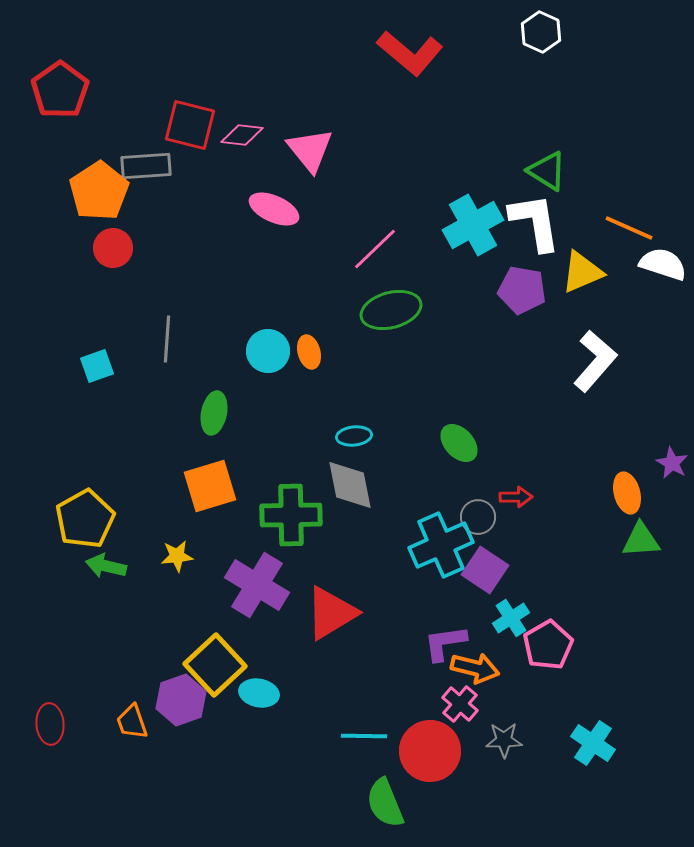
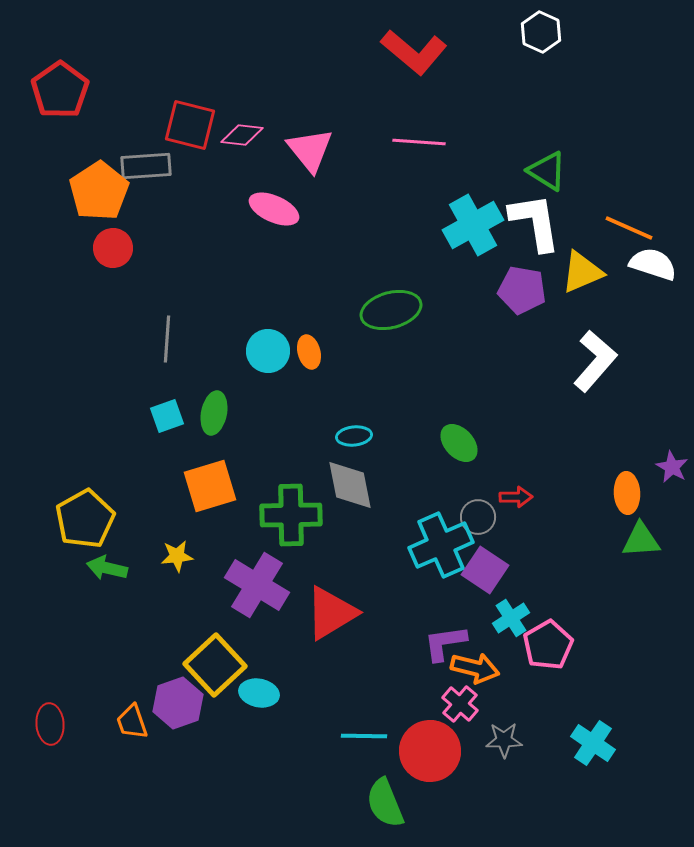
red L-shape at (410, 53): moved 4 px right, 1 px up
pink line at (375, 249): moved 44 px right, 107 px up; rotated 48 degrees clockwise
white semicircle at (663, 264): moved 10 px left
cyan square at (97, 366): moved 70 px right, 50 px down
purple star at (672, 463): moved 4 px down
orange ellipse at (627, 493): rotated 12 degrees clockwise
green arrow at (106, 566): moved 1 px right, 2 px down
purple hexagon at (181, 700): moved 3 px left, 3 px down
